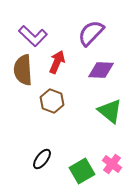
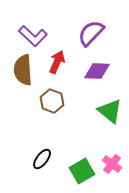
purple diamond: moved 4 px left, 1 px down
